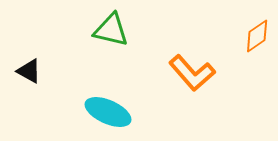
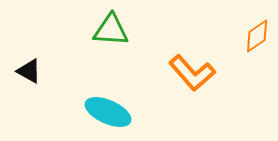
green triangle: rotated 9 degrees counterclockwise
